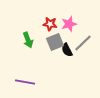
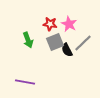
pink star: rotated 28 degrees counterclockwise
